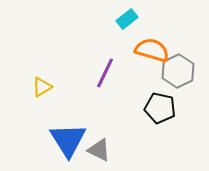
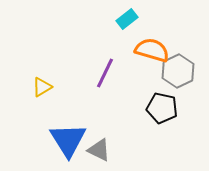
black pentagon: moved 2 px right
